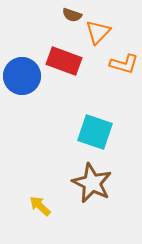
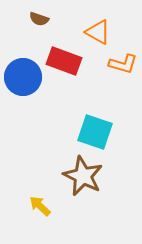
brown semicircle: moved 33 px left, 4 px down
orange triangle: rotated 44 degrees counterclockwise
orange L-shape: moved 1 px left
blue circle: moved 1 px right, 1 px down
brown star: moved 9 px left, 7 px up
